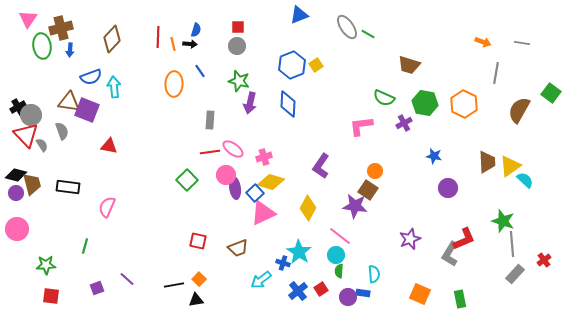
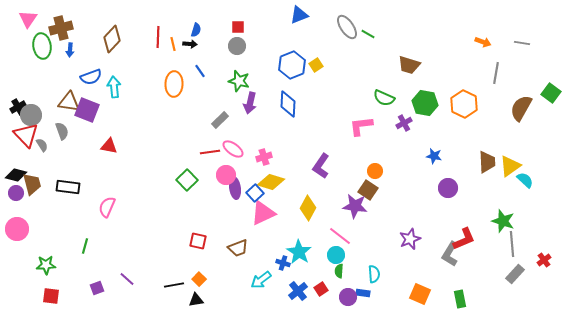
brown semicircle at (519, 110): moved 2 px right, 2 px up
gray rectangle at (210, 120): moved 10 px right; rotated 42 degrees clockwise
